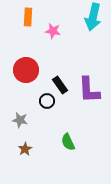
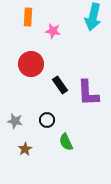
red circle: moved 5 px right, 6 px up
purple L-shape: moved 1 px left, 3 px down
black circle: moved 19 px down
gray star: moved 5 px left, 1 px down
green semicircle: moved 2 px left
